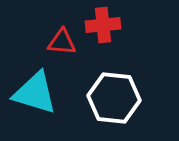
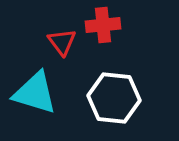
red triangle: rotated 48 degrees clockwise
